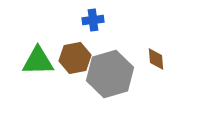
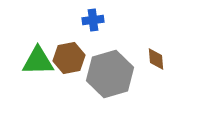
brown hexagon: moved 6 px left
